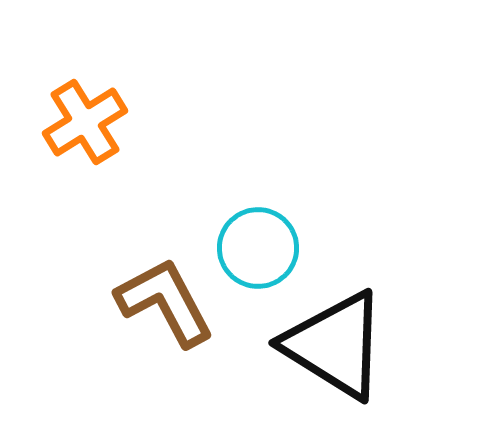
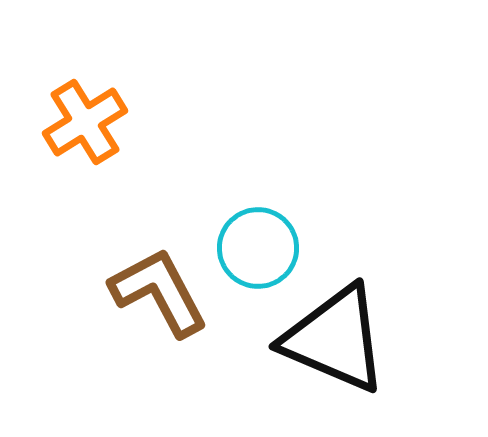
brown L-shape: moved 6 px left, 10 px up
black triangle: moved 6 px up; rotated 9 degrees counterclockwise
